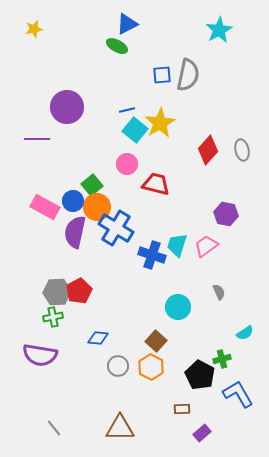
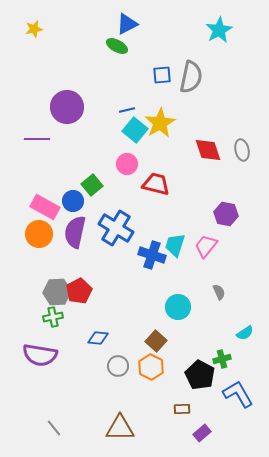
gray semicircle at (188, 75): moved 3 px right, 2 px down
red diamond at (208, 150): rotated 60 degrees counterclockwise
orange circle at (97, 207): moved 58 px left, 27 px down
cyan trapezoid at (177, 245): moved 2 px left
pink trapezoid at (206, 246): rotated 15 degrees counterclockwise
